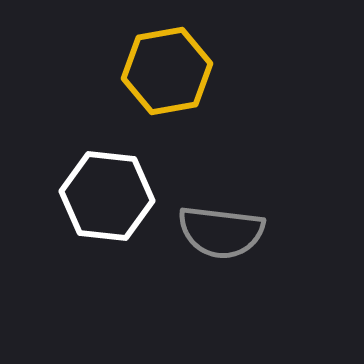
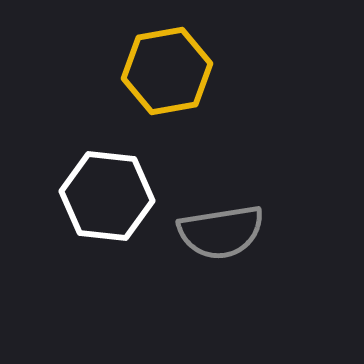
gray semicircle: rotated 16 degrees counterclockwise
